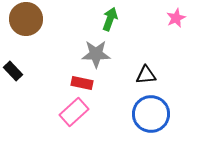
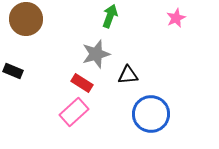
green arrow: moved 3 px up
gray star: rotated 16 degrees counterclockwise
black rectangle: rotated 24 degrees counterclockwise
black triangle: moved 18 px left
red rectangle: rotated 20 degrees clockwise
